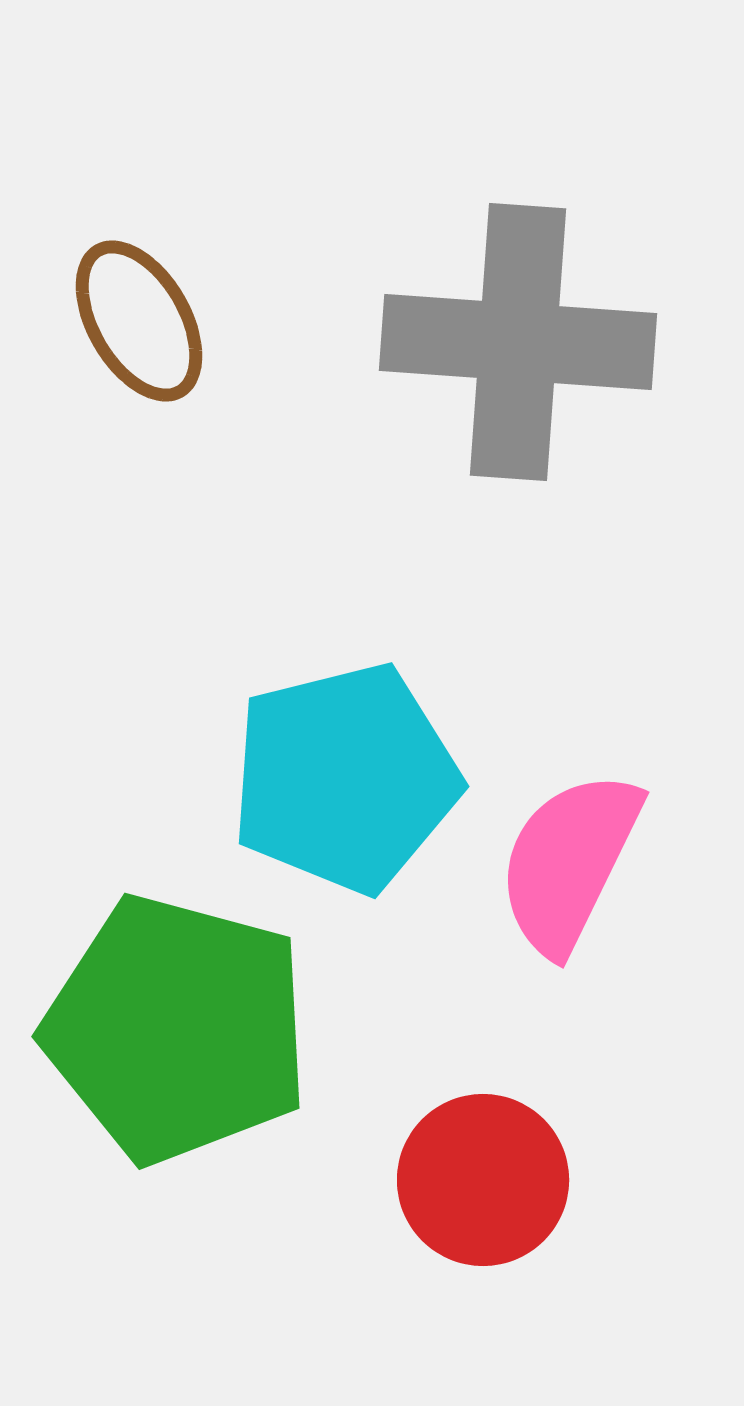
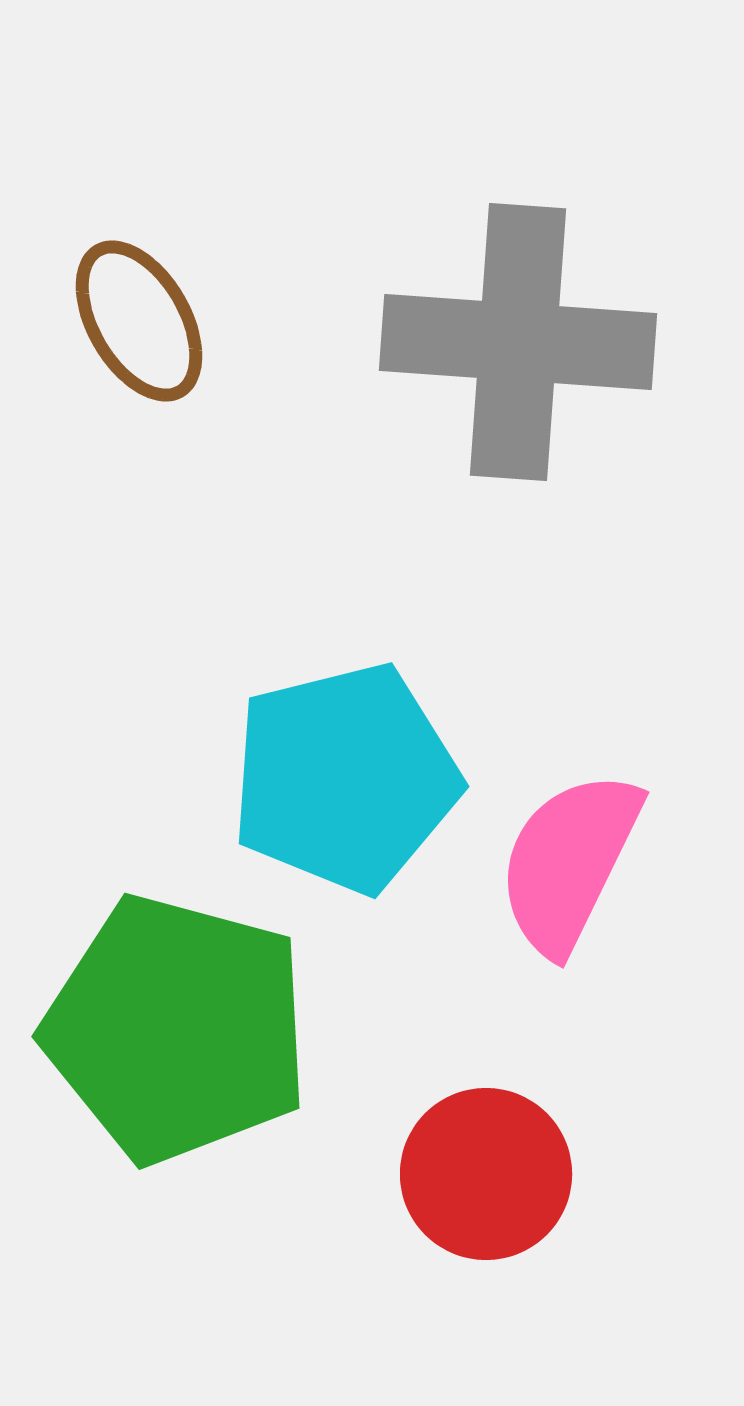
red circle: moved 3 px right, 6 px up
